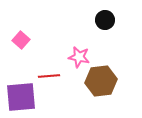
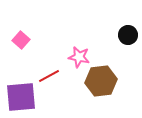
black circle: moved 23 px right, 15 px down
red line: rotated 25 degrees counterclockwise
